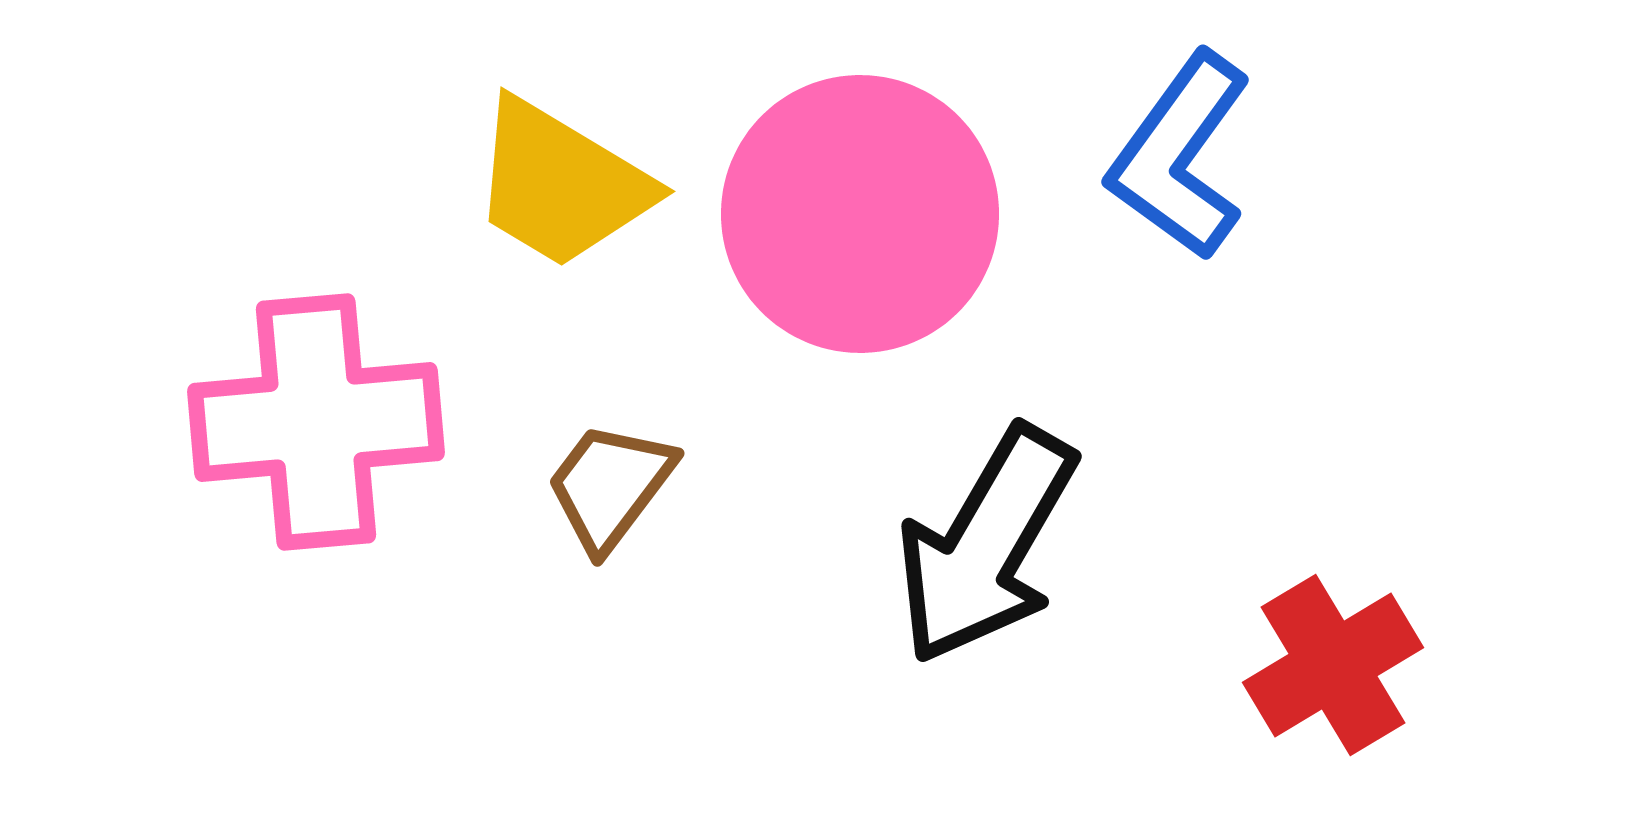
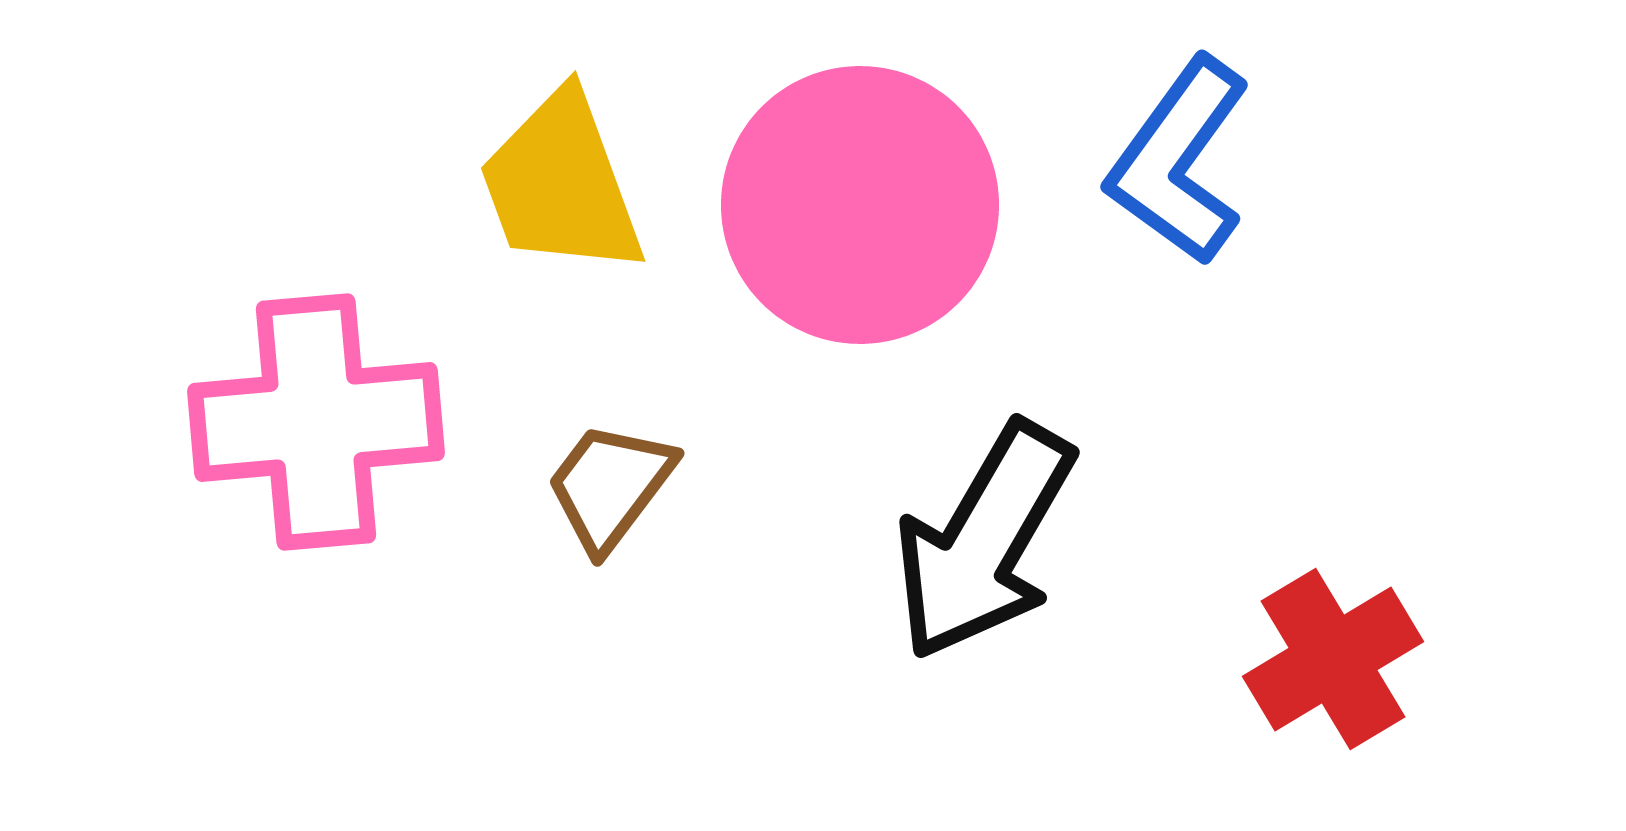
blue L-shape: moved 1 px left, 5 px down
yellow trapezoid: rotated 39 degrees clockwise
pink circle: moved 9 px up
black arrow: moved 2 px left, 4 px up
red cross: moved 6 px up
